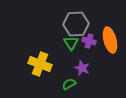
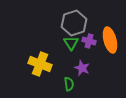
gray hexagon: moved 2 px left, 1 px up; rotated 15 degrees counterclockwise
green semicircle: rotated 112 degrees clockwise
